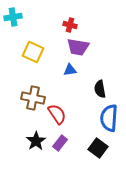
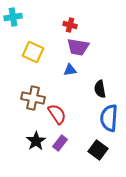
black square: moved 2 px down
